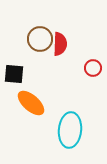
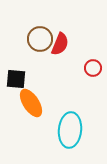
red semicircle: rotated 20 degrees clockwise
black square: moved 2 px right, 5 px down
orange ellipse: rotated 16 degrees clockwise
